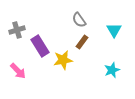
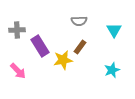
gray semicircle: moved 1 px down; rotated 56 degrees counterclockwise
gray cross: rotated 14 degrees clockwise
brown rectangle: moved 2 px left, 5 px down
